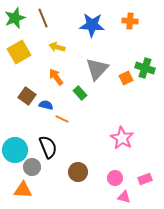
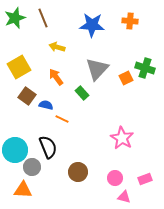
yellow square: moved 15 px down
green rectangle: moved 2 px right
